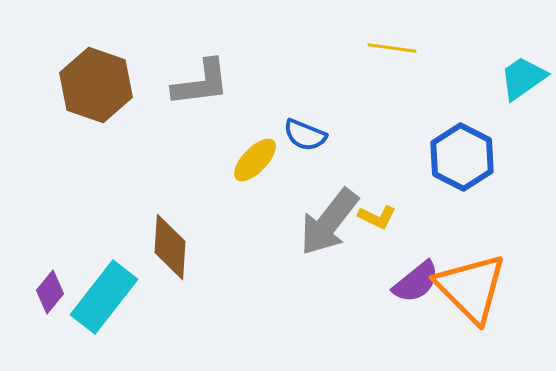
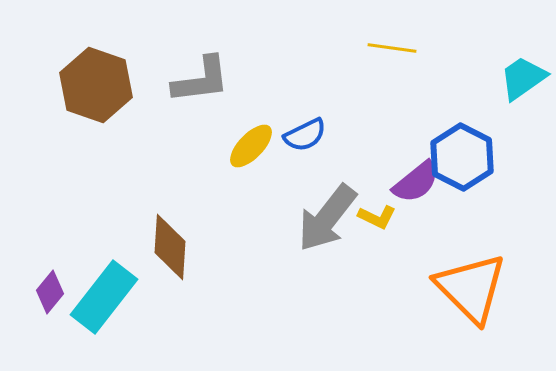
gray L-shape: moved 3 px up
blue semicircle: rotated 48 degrees counterclockwise
yellow ellipse: moved 4 px left, 14 px up
gray arrow: moved 2 px left, 4 px up
purple semicircle: moved 100 px up
